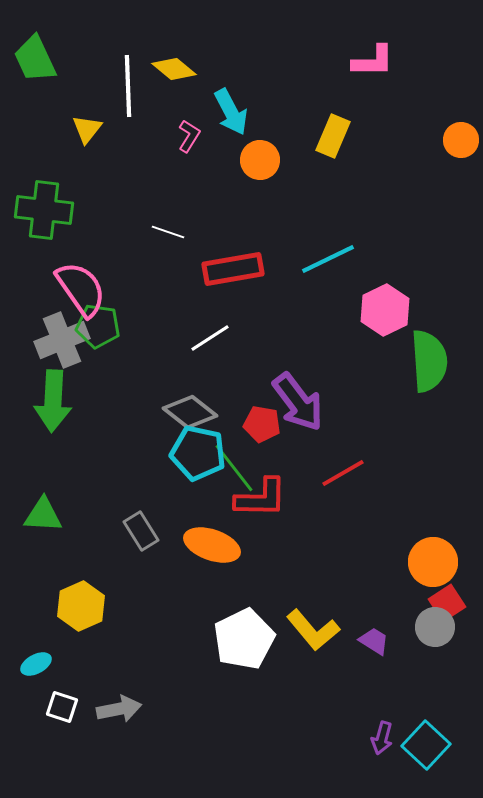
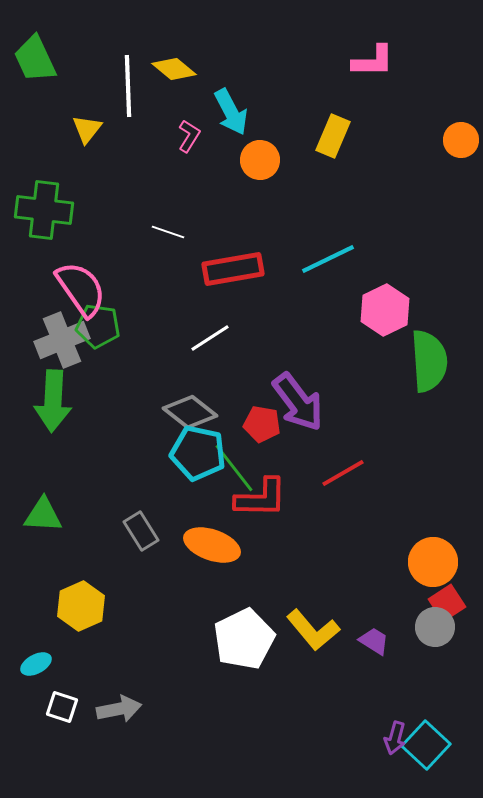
purple arrow at (382, 738): moved 13 px right
